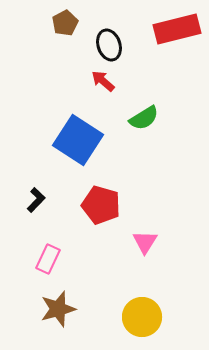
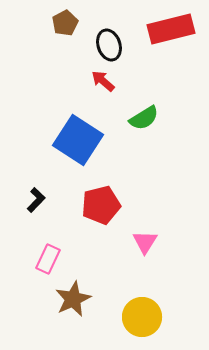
red rectangle: moved 6 px left
red pentagon: rotated 30 degrees counterclockwise
brown star: moved 15 px right, 10 px up; rotated 9 degrees counterclockwise
